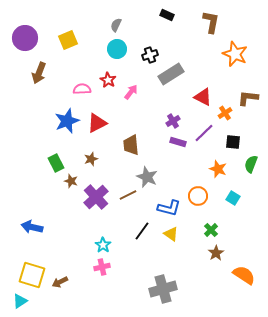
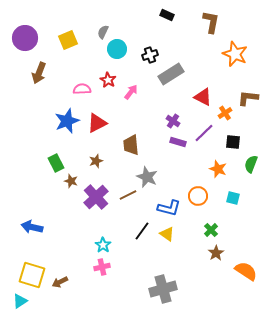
gray semicircle at (116, 25): moved 13 px left, 7 px down
purple cross at (173, 121): rotated 24 degrees counterclockwise
brown star at (91, 159): moved 5 px right, 2 px down
cyan square at (233, 198): rotated 16 degrees counterclockwise
yellow triangle at (171, 234): moved 4 px left
orange semicircle at (244, 275): moved 2 px right, 4 px up
